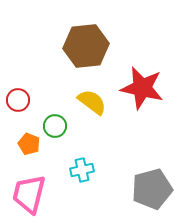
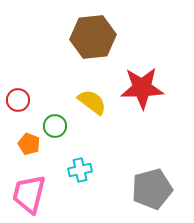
brown hexagon: moved 7 px right, 9 px up
red star: rotated 15 degrees counterclockwise
cyan cross: moved 2 px left
